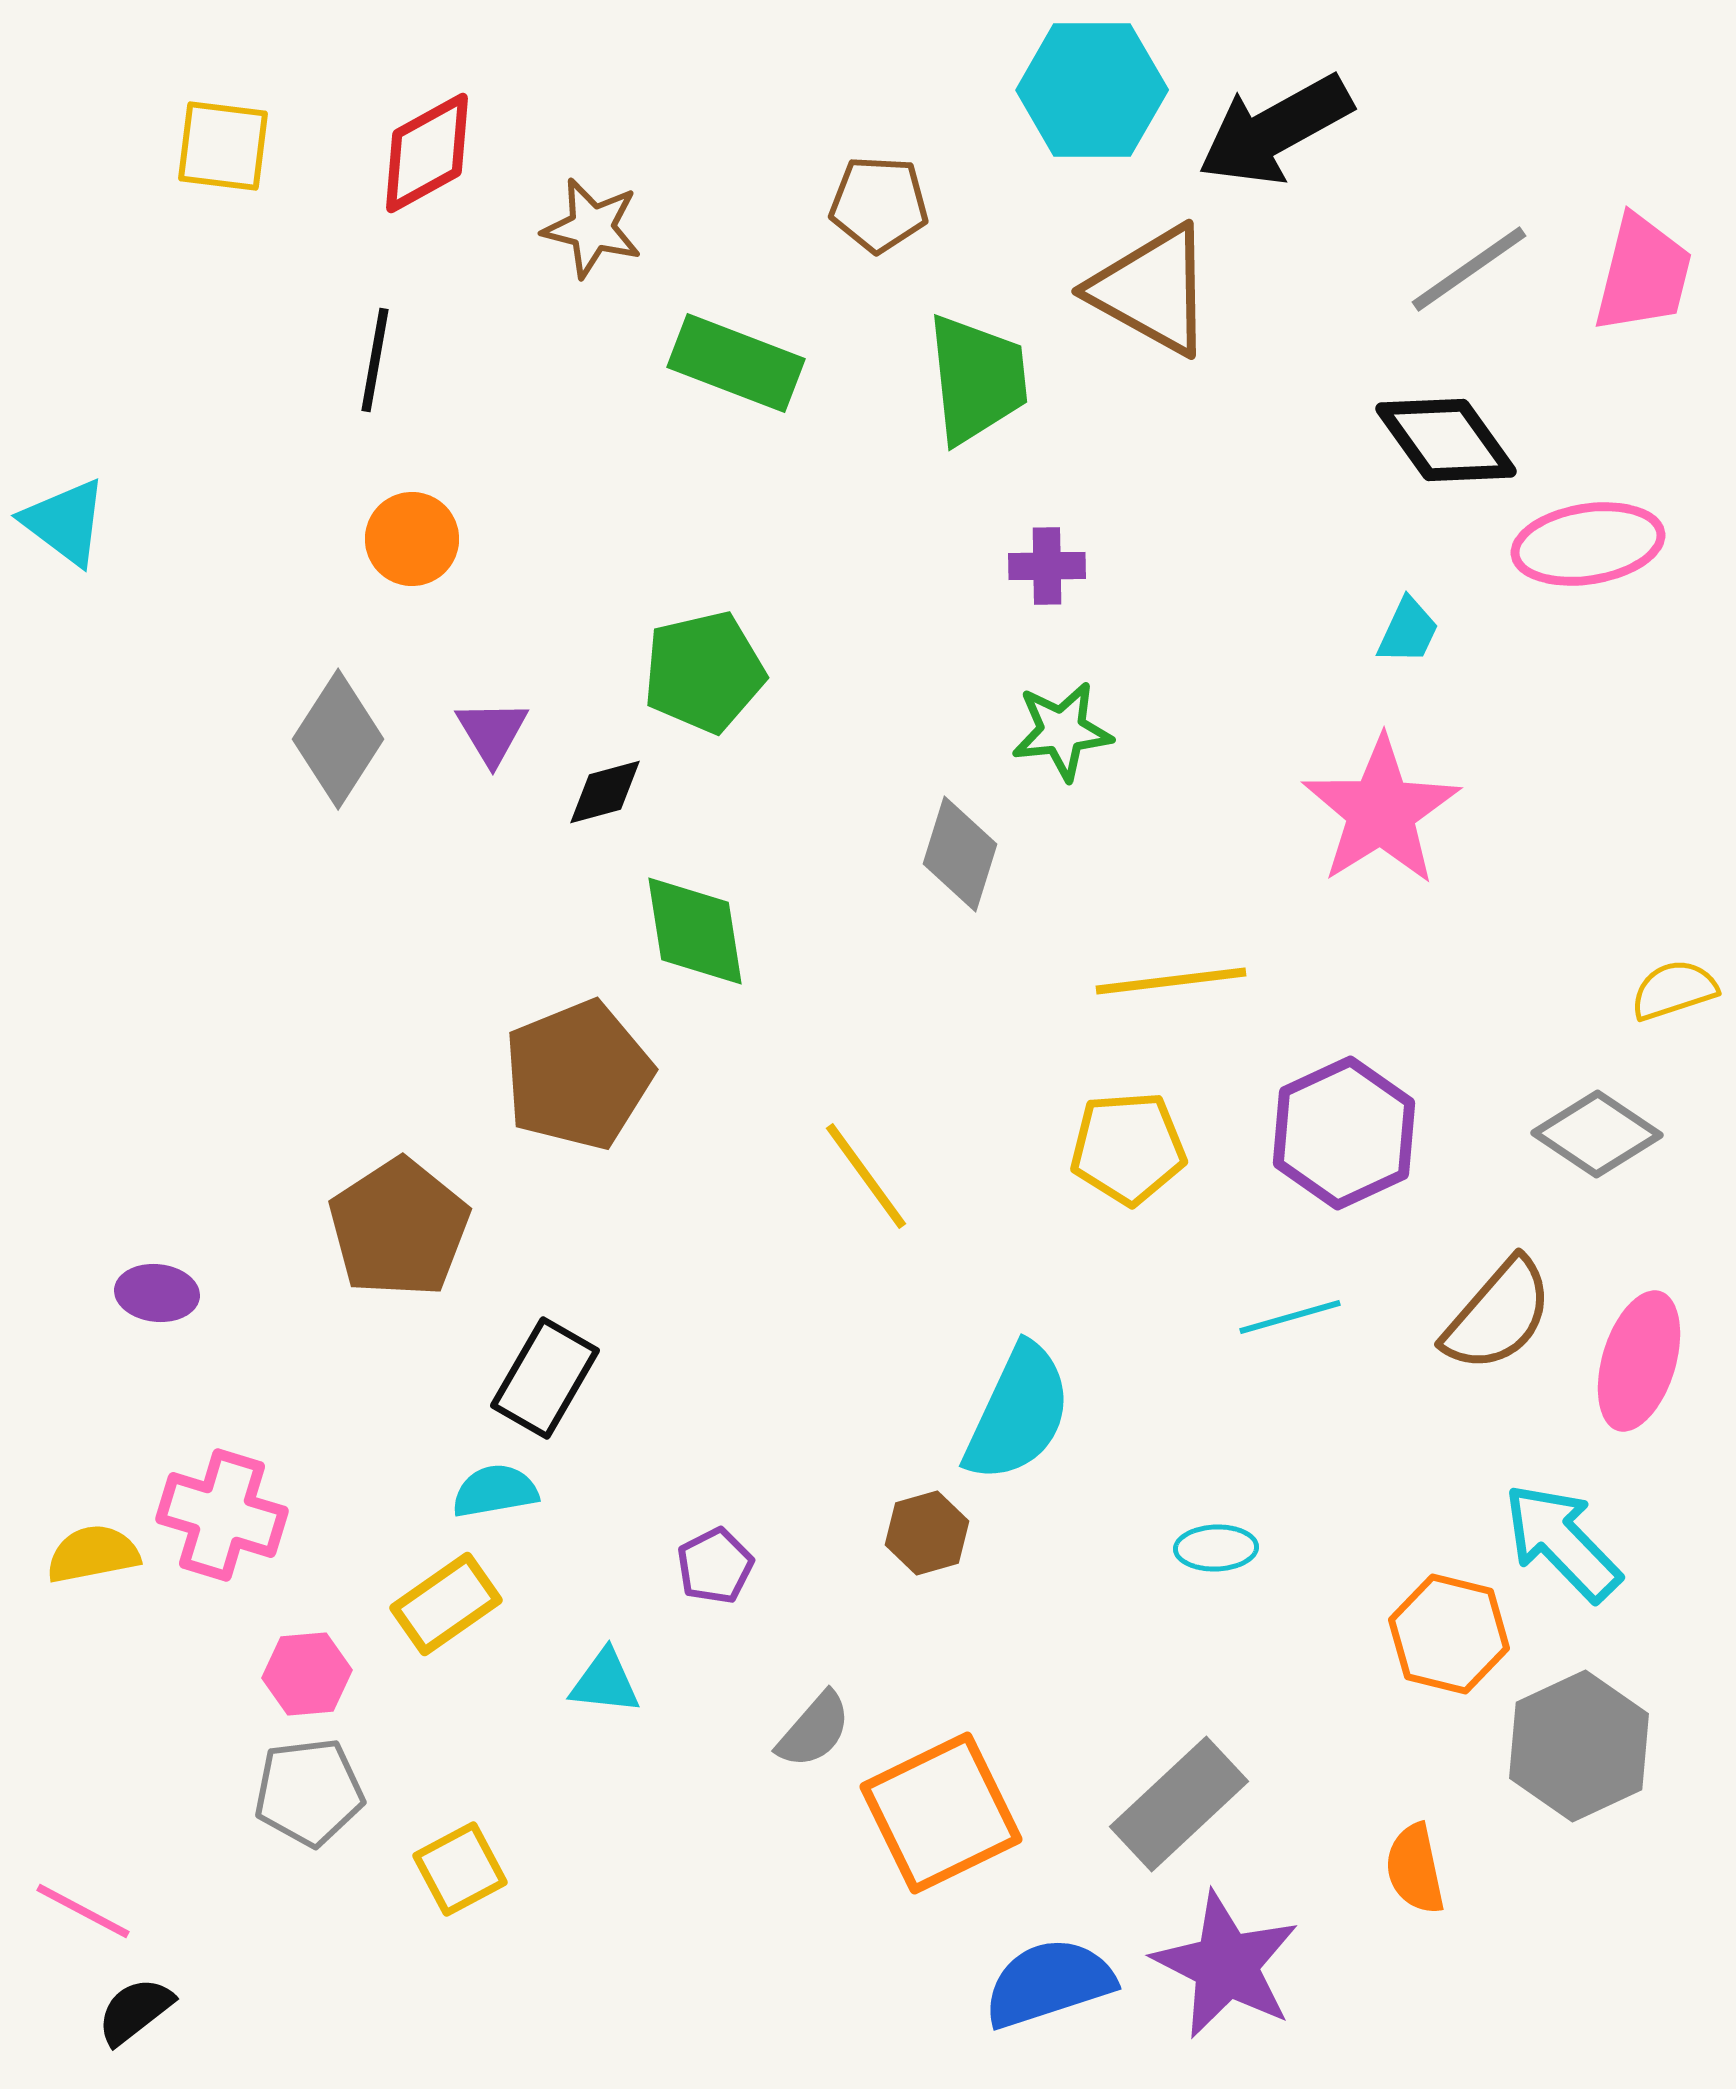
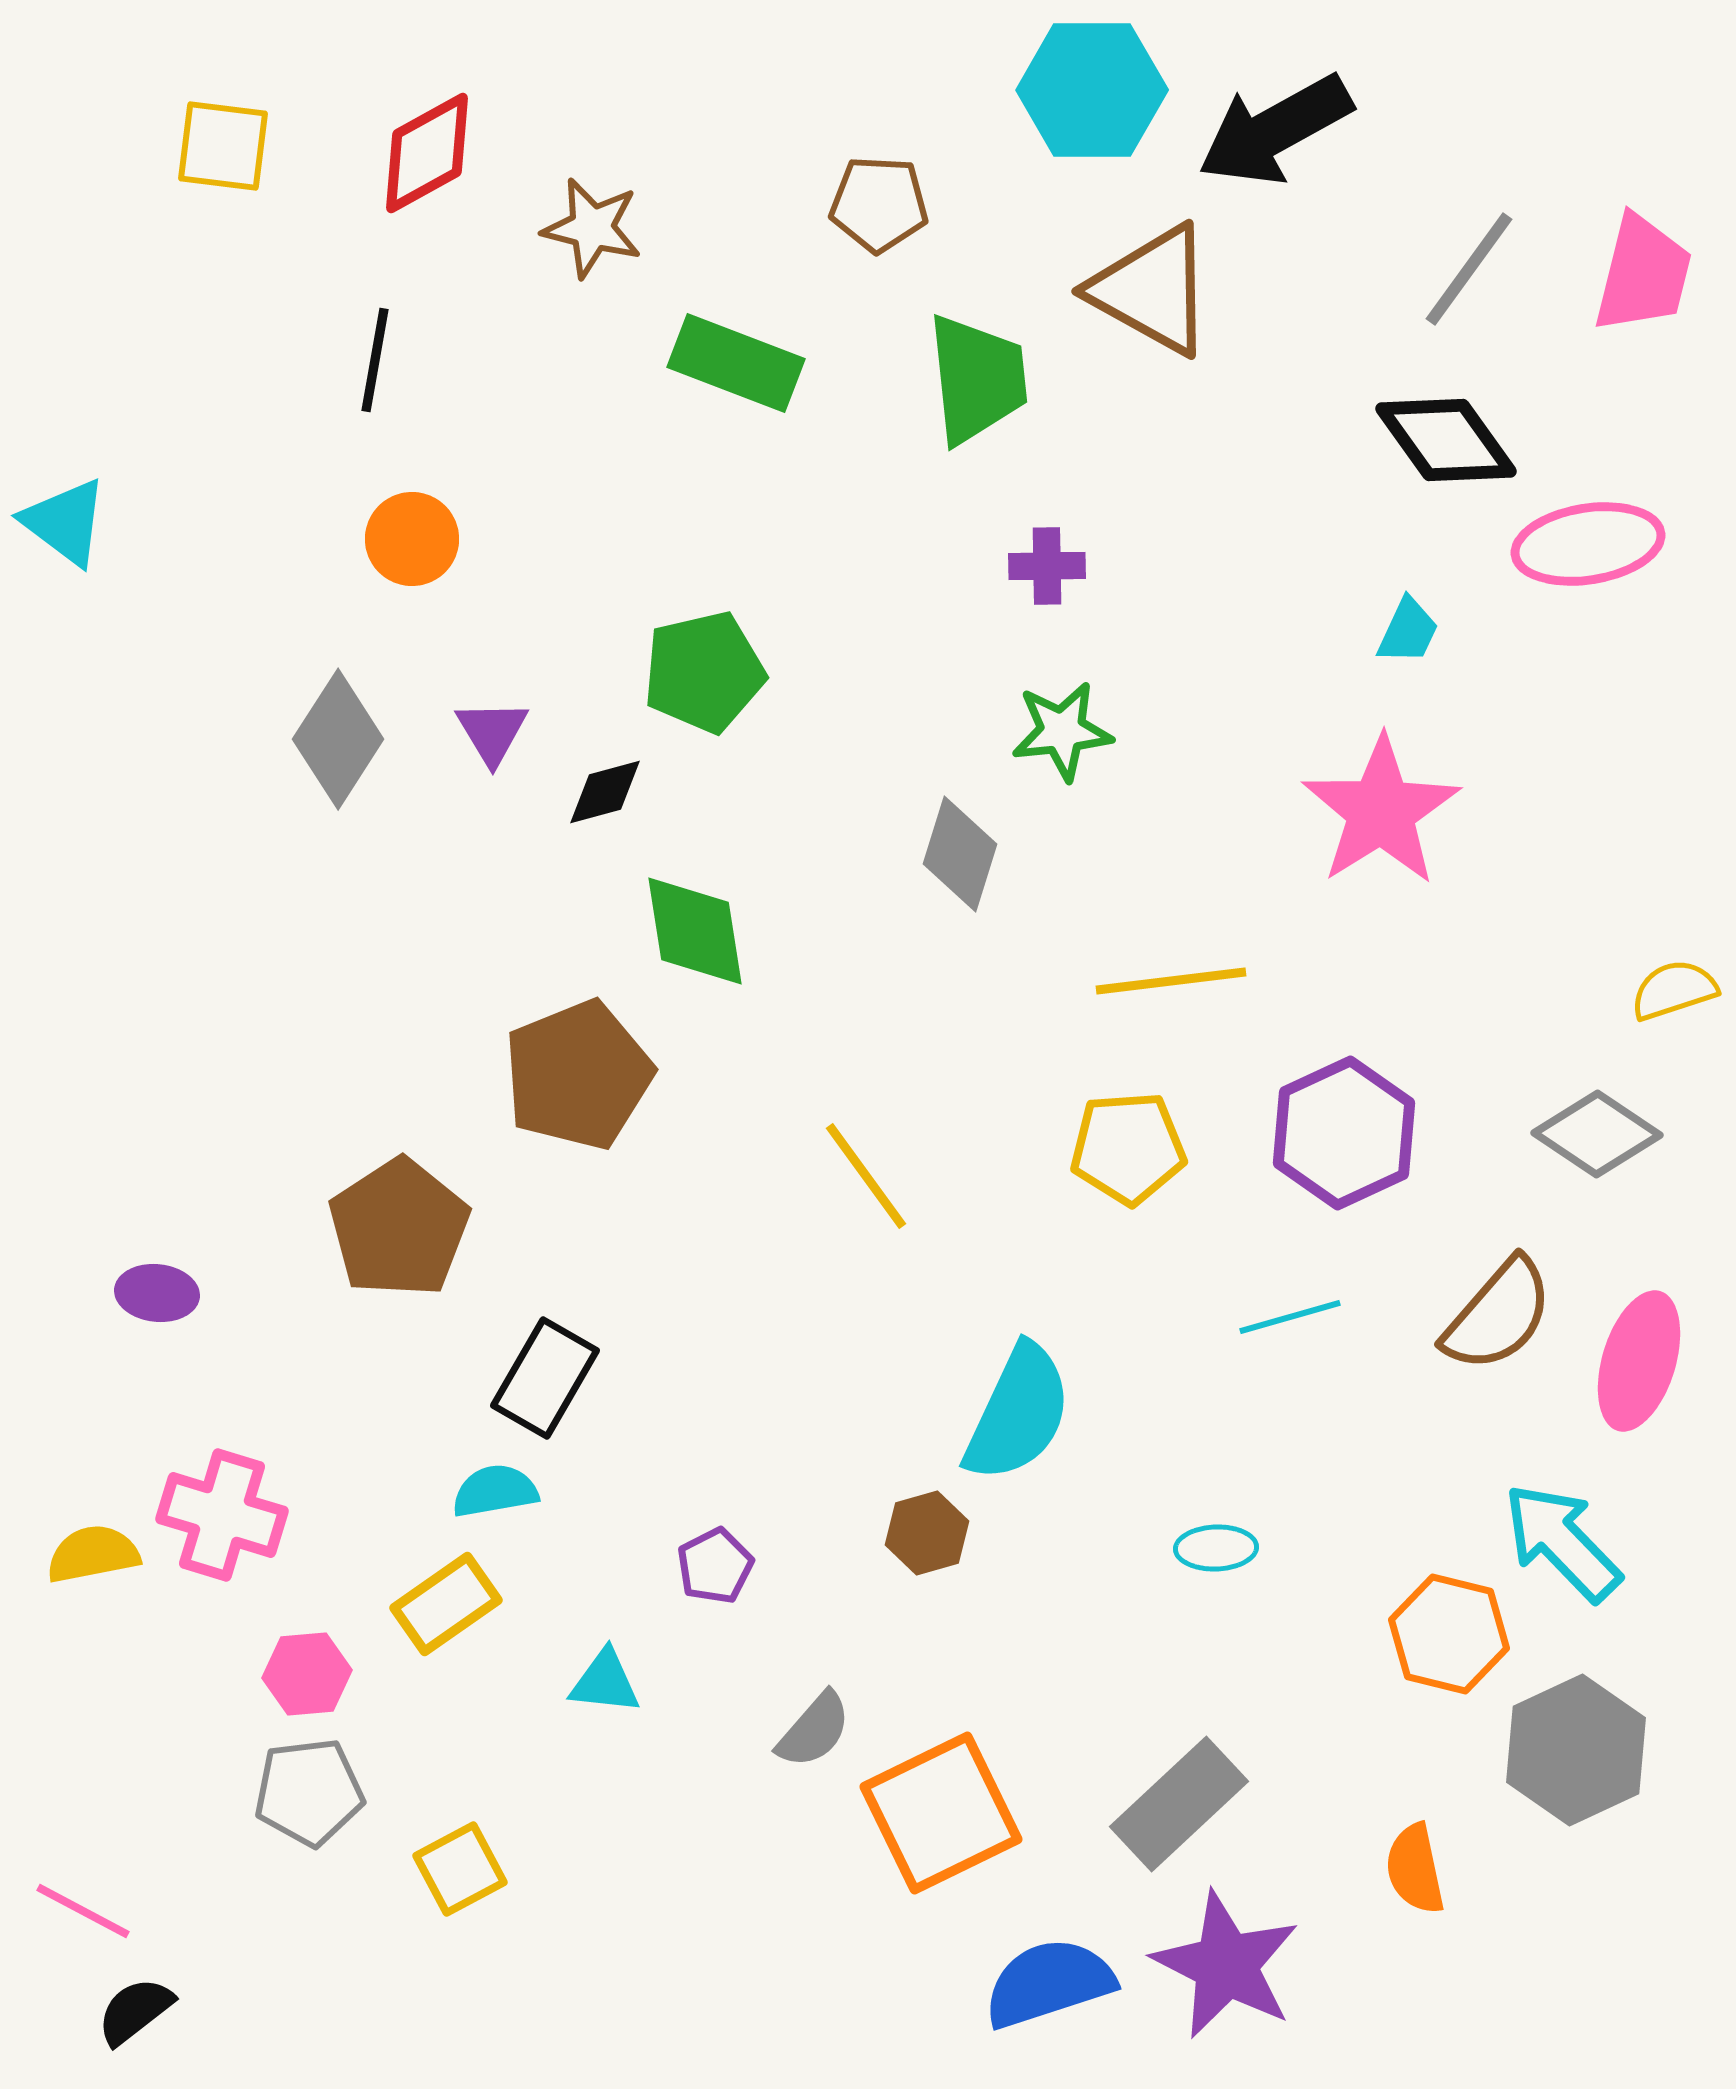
gray line at (1469, 269): rotated 19 degrees counterclockwise
gray hexagon at (1579, 1746): moved 3 px left, 4 px down
